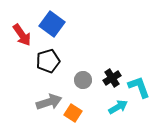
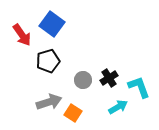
black cross: moved 3 px left
